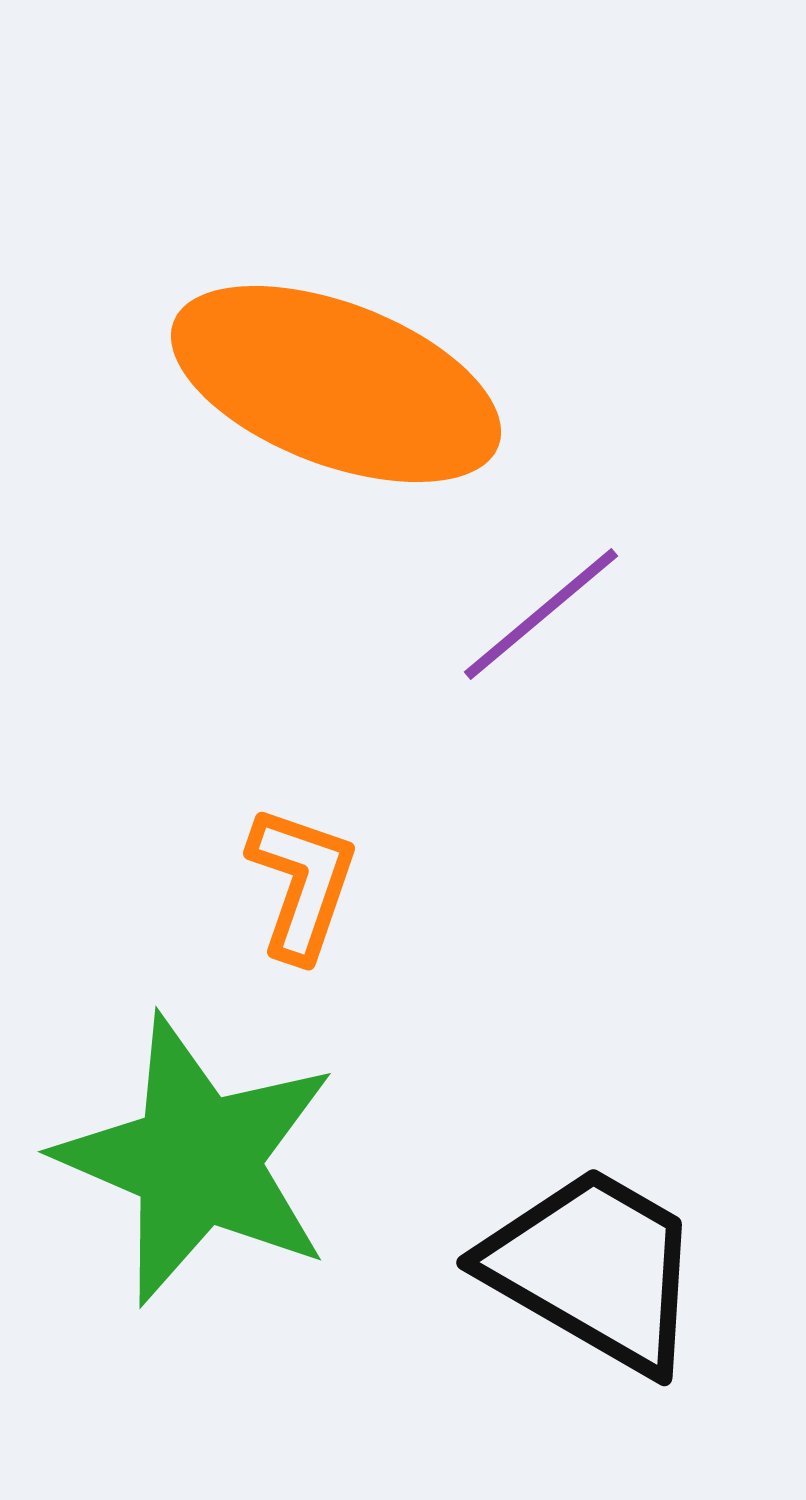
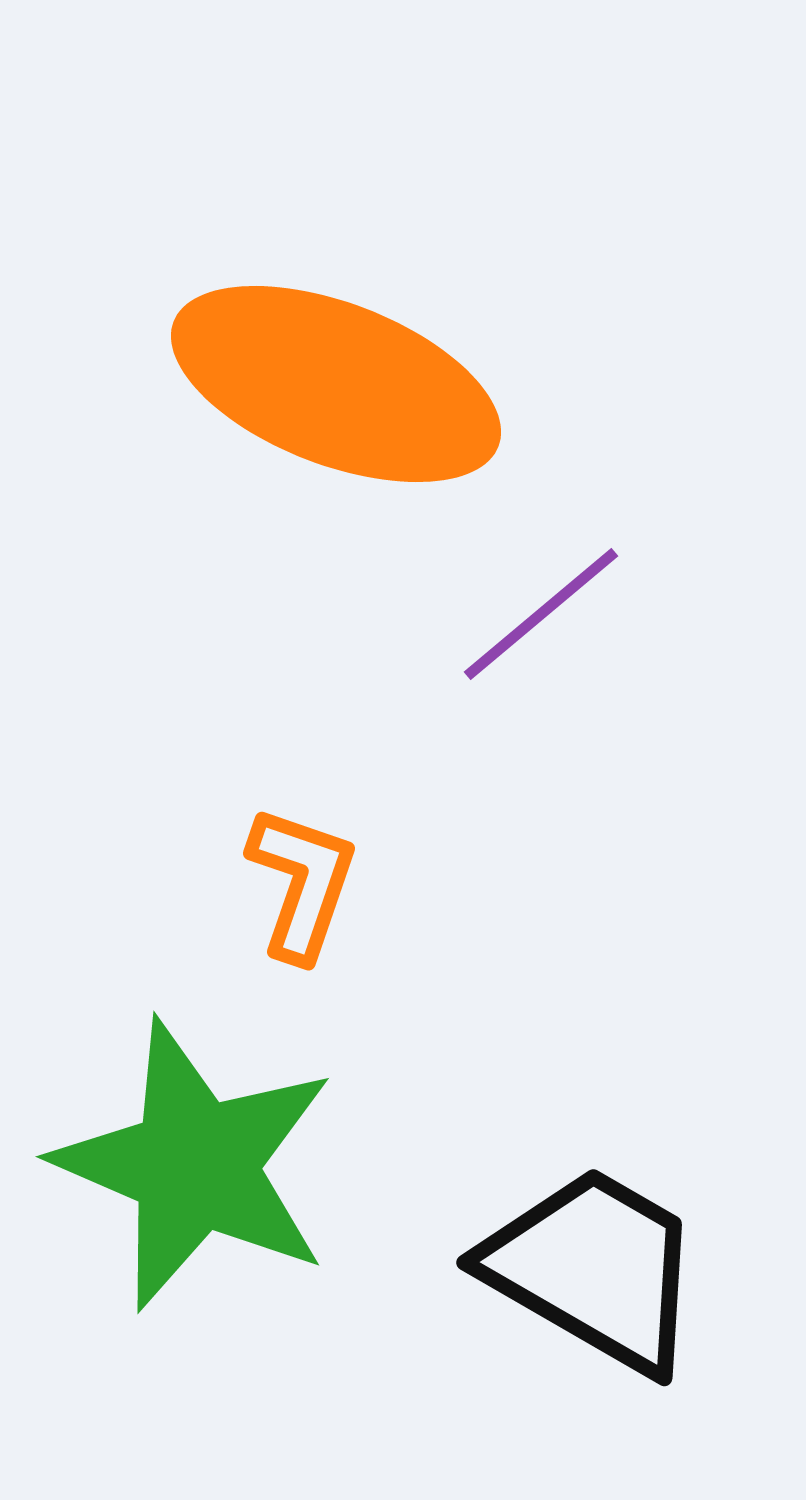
green star: moved 2 px left, 5 px down
